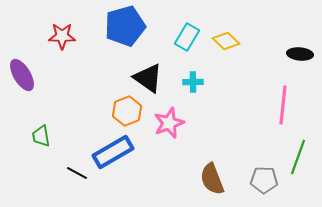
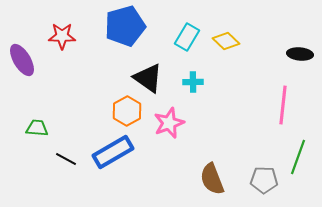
purple ellipse: moved 15 px up
orange hexagon: rotated 8 degrees counterclockwise
green trapezoid: moved 4 px left, 8 px up; rotated 105 degrees clockwise
black line: moved 11 px left, 14 px up
